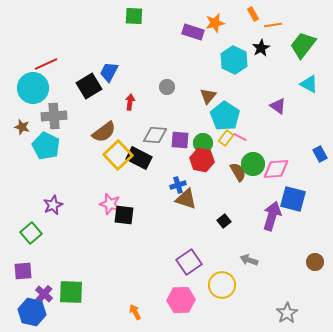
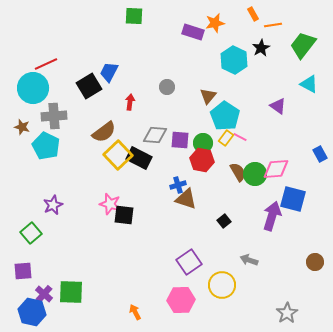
green circle at (253, 164): moved 2 px right, 10 px down
